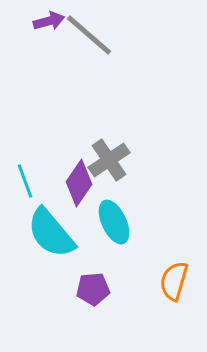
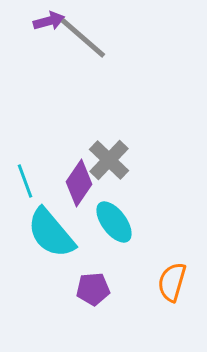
gray line: moved 6 px left, 3 px down
gray cross: rotated 12 degrees counterclockwise
cyan ellipse: rotated 12 degrees counterclockwise
orange semicircle: moved 2 px left, 1 px down
